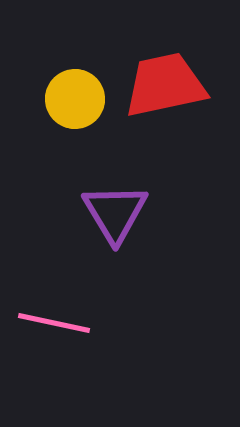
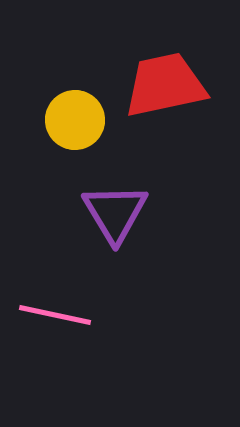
yellow circle: moved 21 px down
pink line: moved 1 px right, 8 px up
